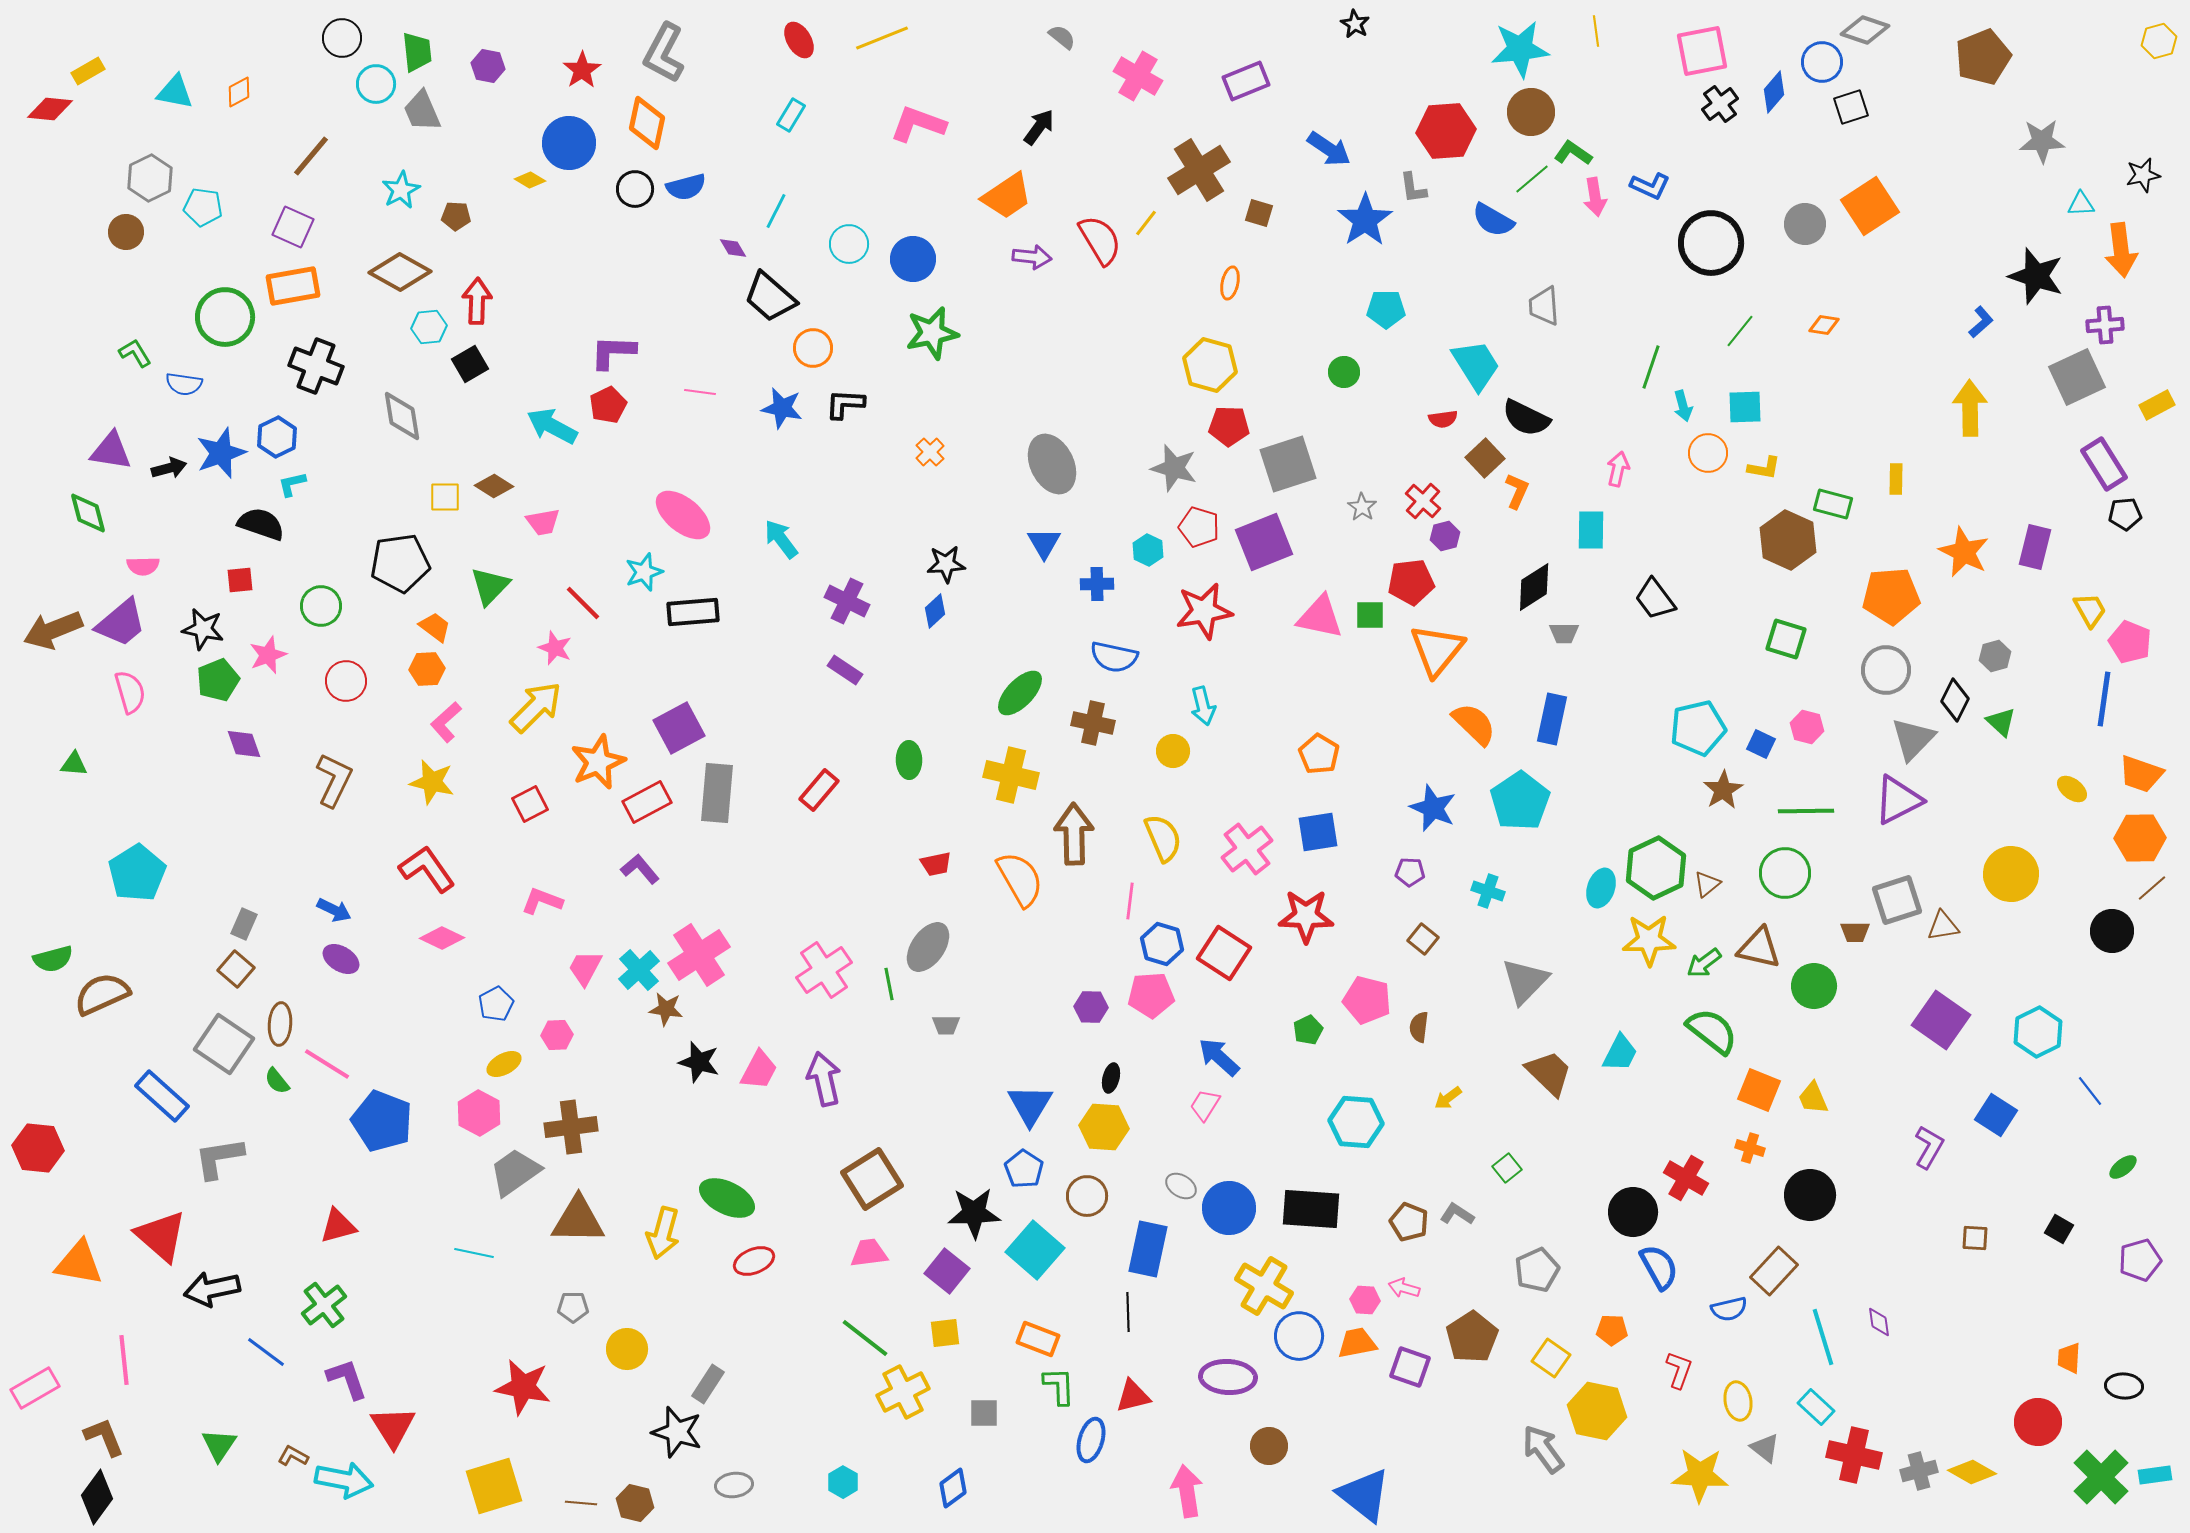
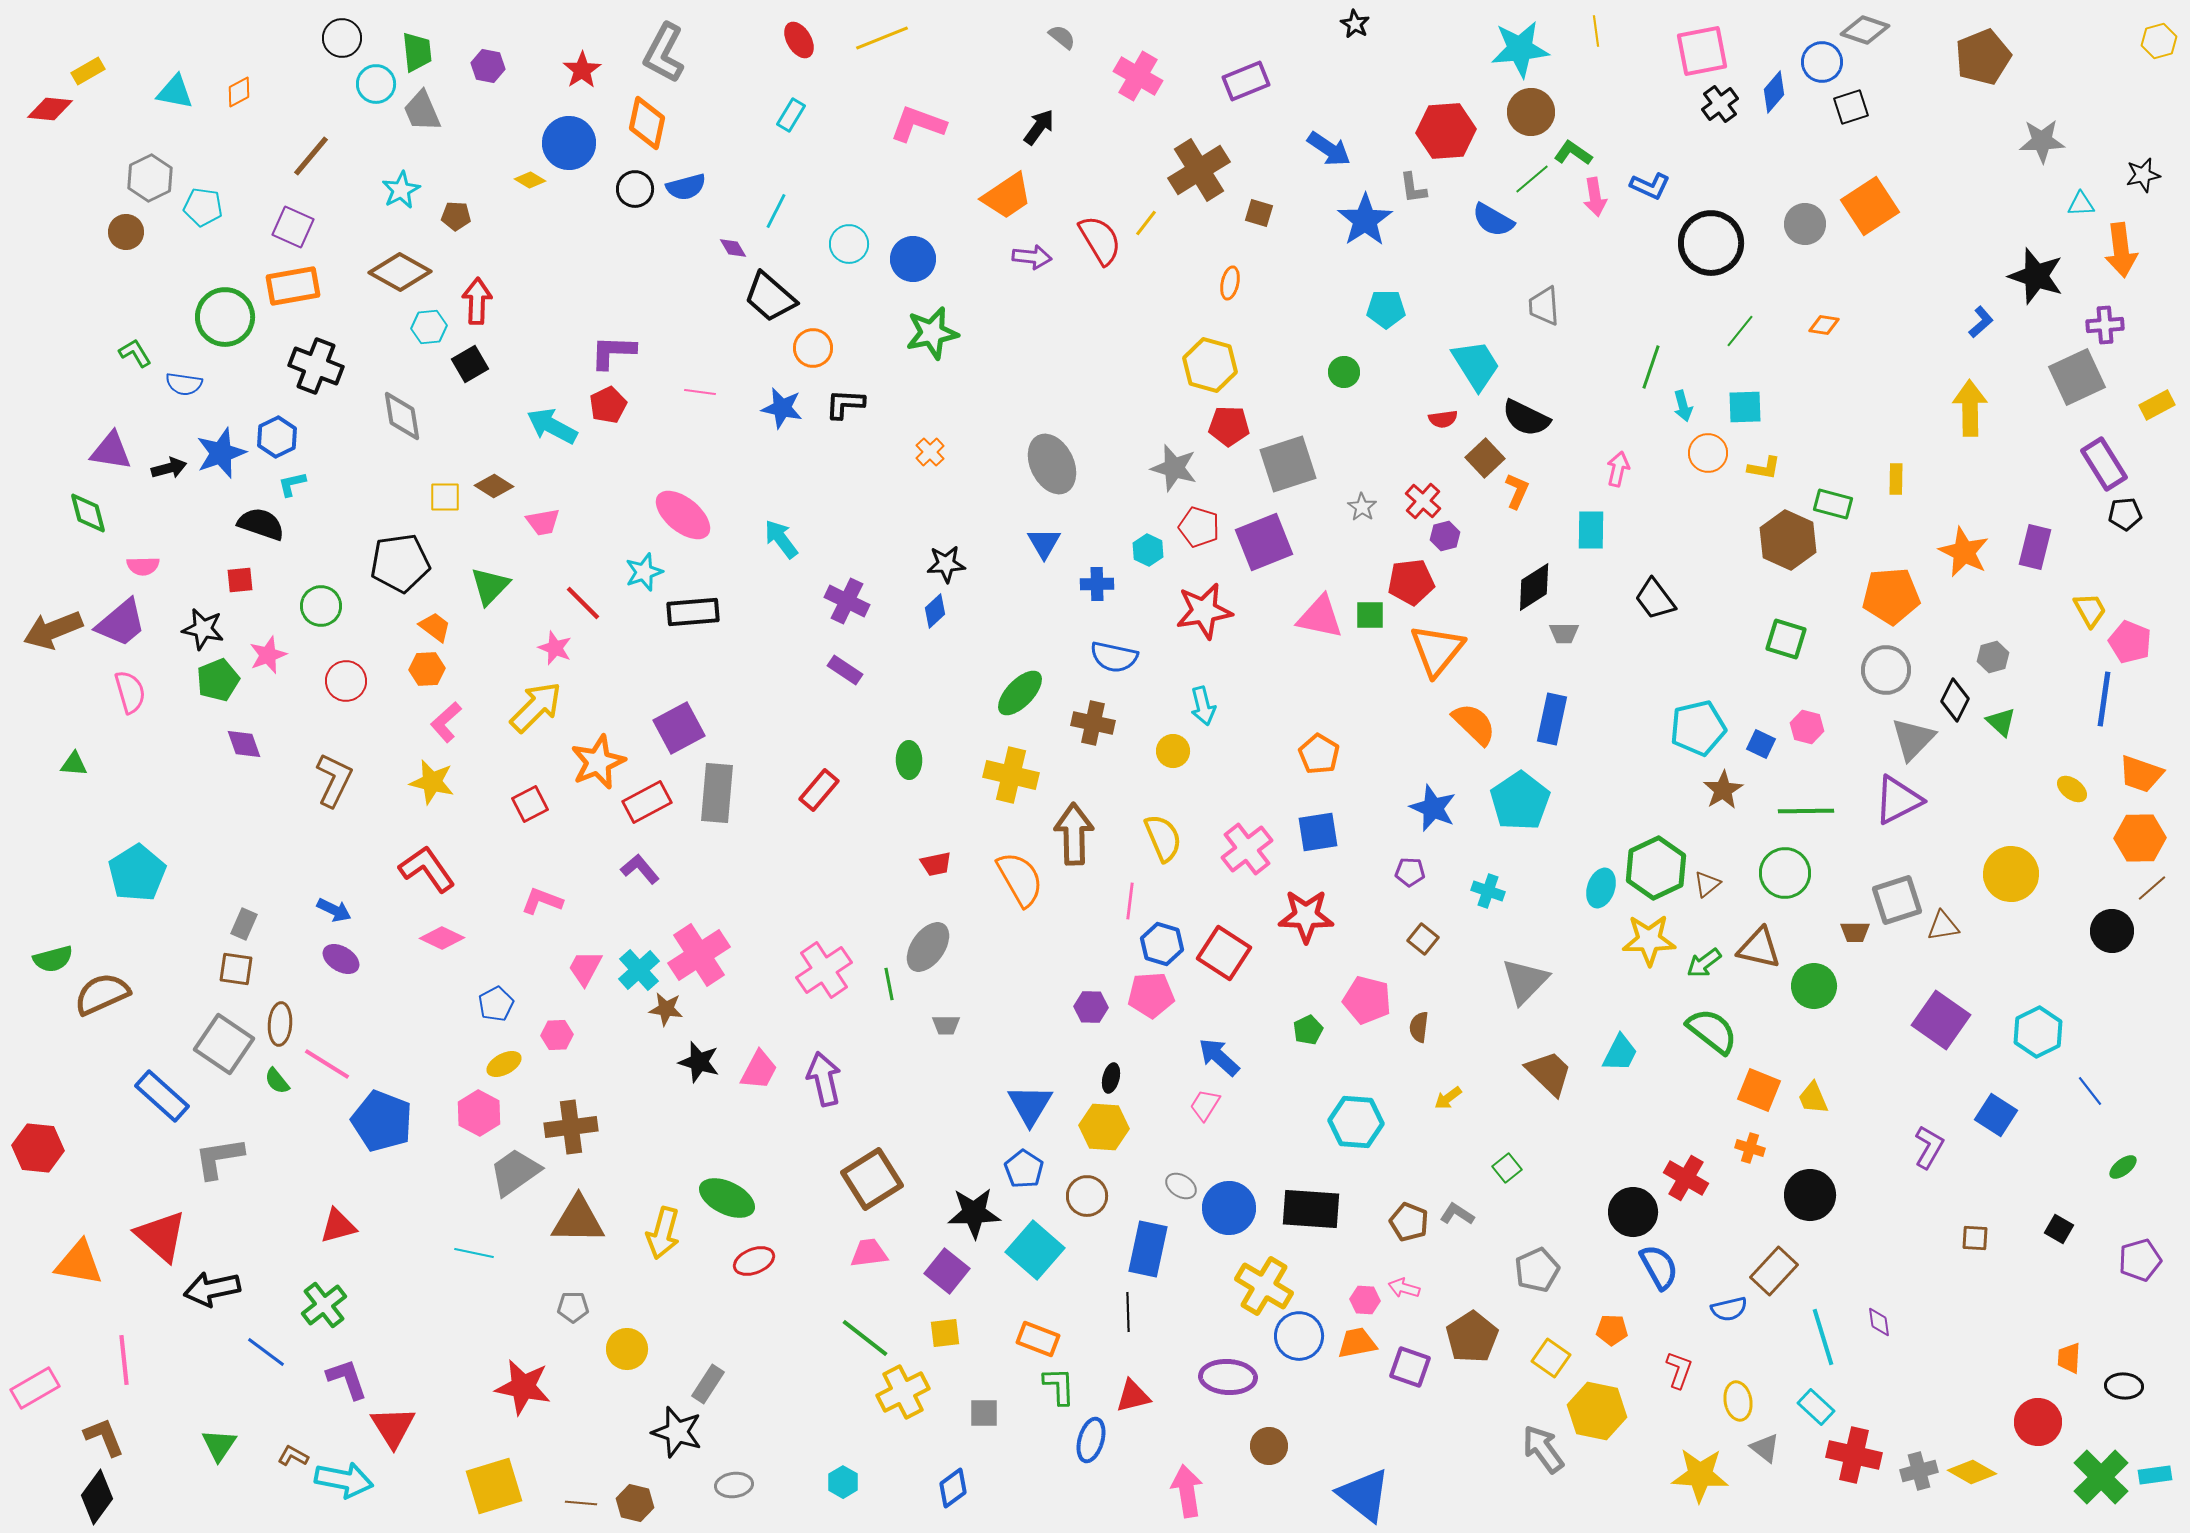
gray hexagon at (1995, 656): moved 2 px left, 1 px down
brown square at (236, 969): rotated 33 degrees counterclockwise
